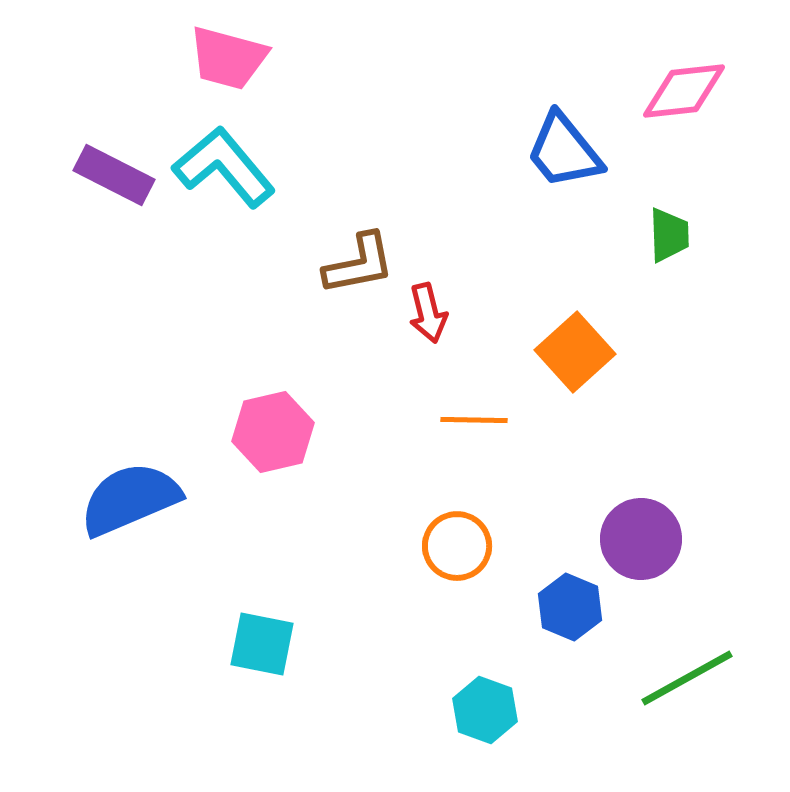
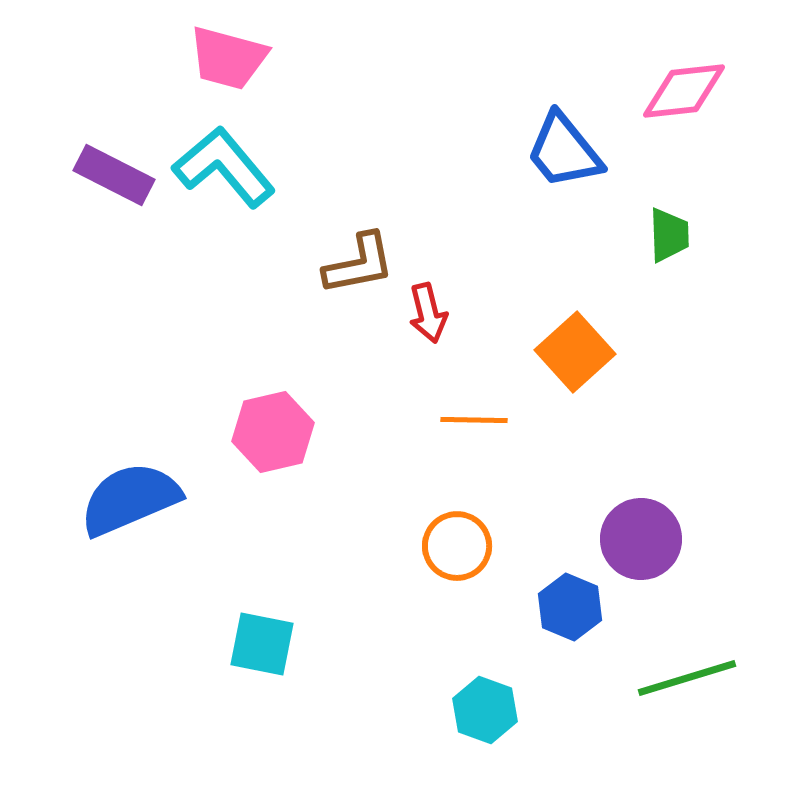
green line: rotated 12 degrees clockwise
